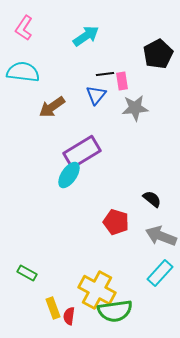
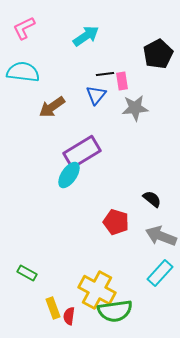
pink L-shape: rotated 30 degrees clockwise
